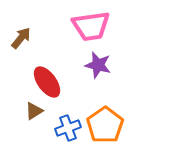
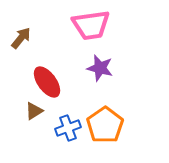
pink trapezoid: moved 1 px up
purple star: moved 2 px right, 3 px down
